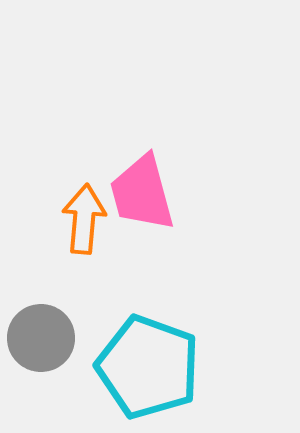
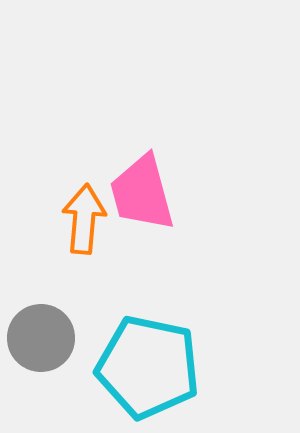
cyan pentagon: rotated 8 degrees counterclockwise
